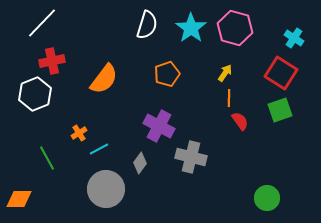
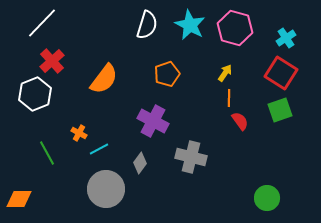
cyan star: moved 1 px left, 3 px up; rotated 8 degrees counterclockwise
cyan cross: moved 8 px left; rotated 24 degrees clockwise
red cross: rotated 30 degrees counterclockwise
purple cross: moved 6 px left, 5 px up
orange cross: rotated 28 degrees counterclockwise
green line: moved 5 px up
